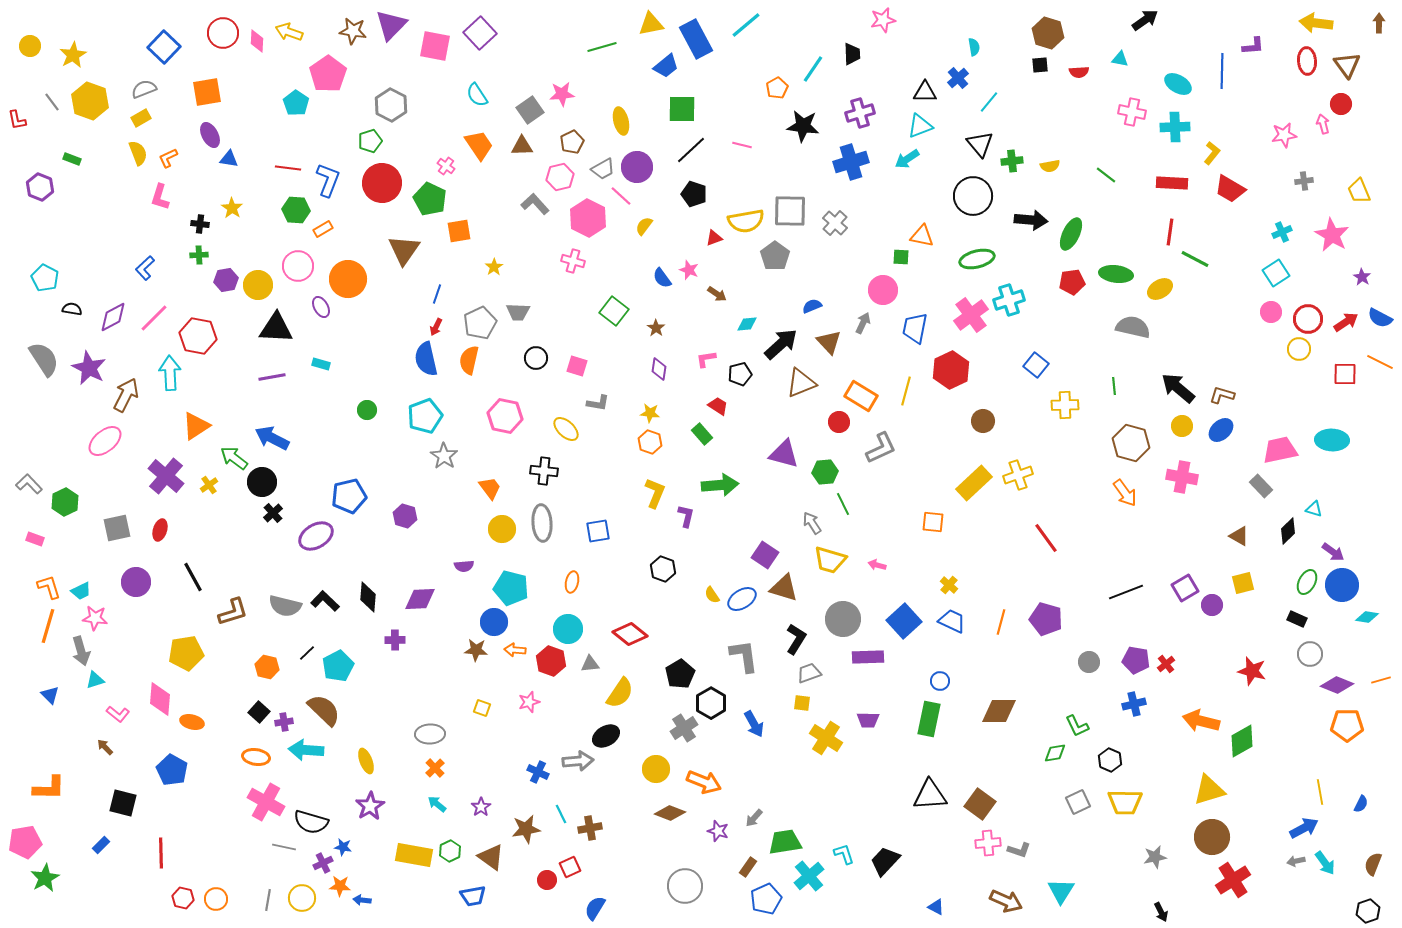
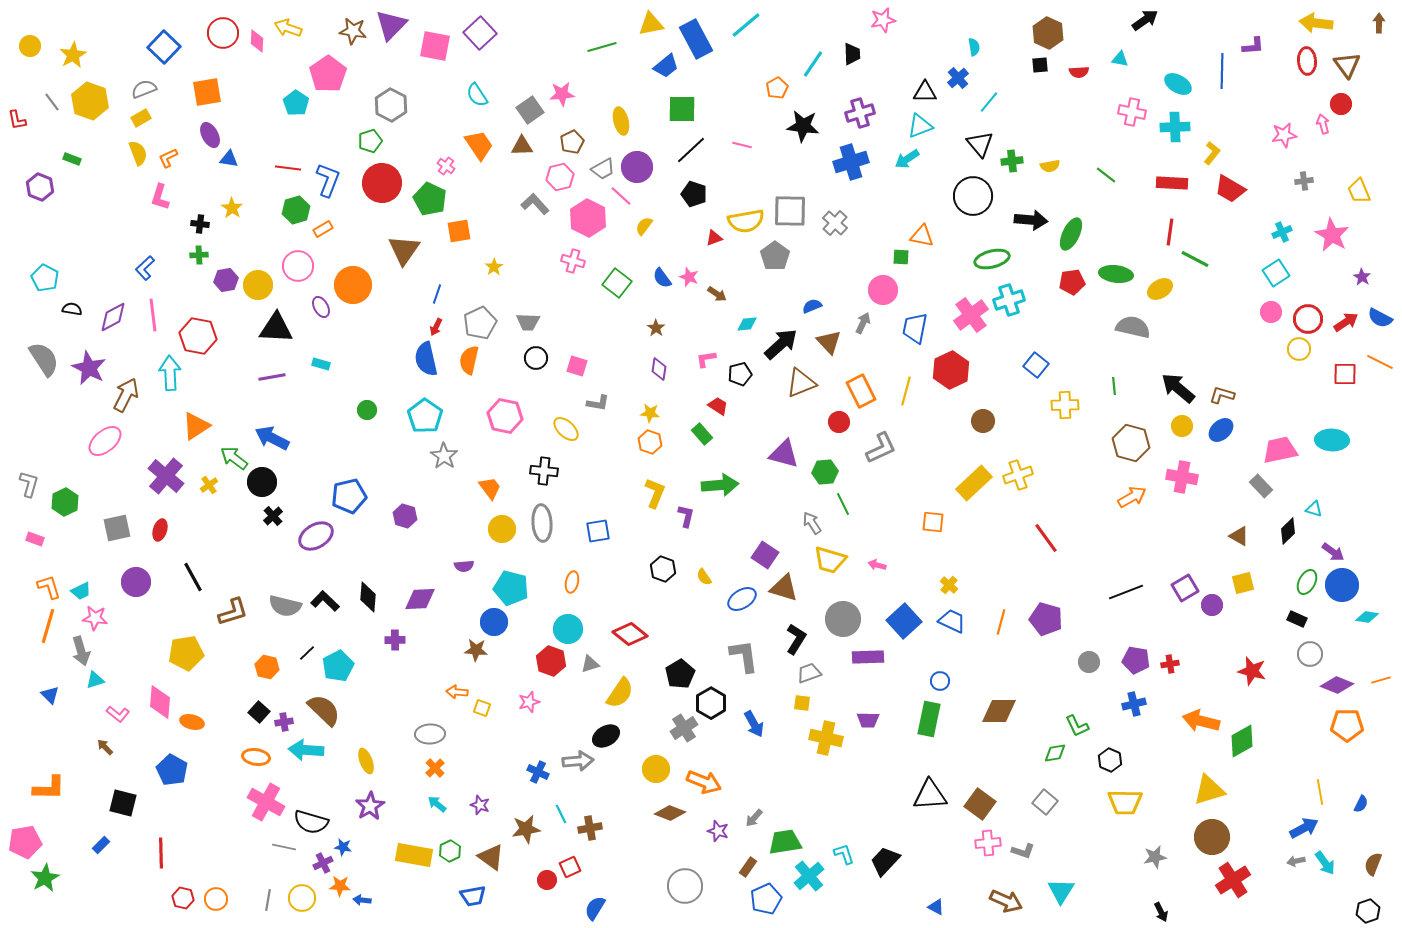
yellow arrow at (289, 32): moved 1 px left, 4 px up
brown hexagon at (1048, 33): rotated 8 degrees clockwise
cyan line at (813, 69): moved 5 px up
green hexagon at (296, 210): rotated 20 degrees counterclockwise
green ellipse at (977, 259): moved 15 px right
pink star at (689, 270): moved 7 px down
orange circle at (348, 279): moved 5 px right, 6 px down
green square at (614, 311): moved 3 px right, 28 px up
gray trapezoid at (518, 312): moved 10 px right, 10 px down
pink line at (154, 318): moved 1 px left, 3 px up; rotated 52 degrees counterclockwise
orange rectangle at (861, 396): moved 5 px up; rotated 32 degrees clockwise
cyan pentagon at (425, 416): rotated 16 degrees counterclockwise
gray L-shape at (29, 484): rotated 60 degrees clockwise
orange arrow at (1125, 493): moved 7 px right, 4 px down; rotated 84 degrees counterclockwise
black cross at (273, 513): moved 3 px down
yellow semicircle at (712, 595): moved 8 px left, 18 px up
orange arrow at (515, 650): moved 58 px left, 42 px down
gray triangle at (590, 664): rotated 12 degrees counterclockwise
red cross at (1166, 664): moved 4 px right; rotated 30 degrees clockwise
pink diamond at (160, 699): moved 3 px down
yellow cross at (826, 738): rotated 20 degrees counterclockwise
gray square at (1078, 802): moved 33 px left; rotated 25 degrees counterclockwise
purple star at (481, 807): moved 1 px left, 2 px up; rotated 18 degrees counterclockwise
gray L-shape at (1019, 850): moved 4 px right, 1 px down
